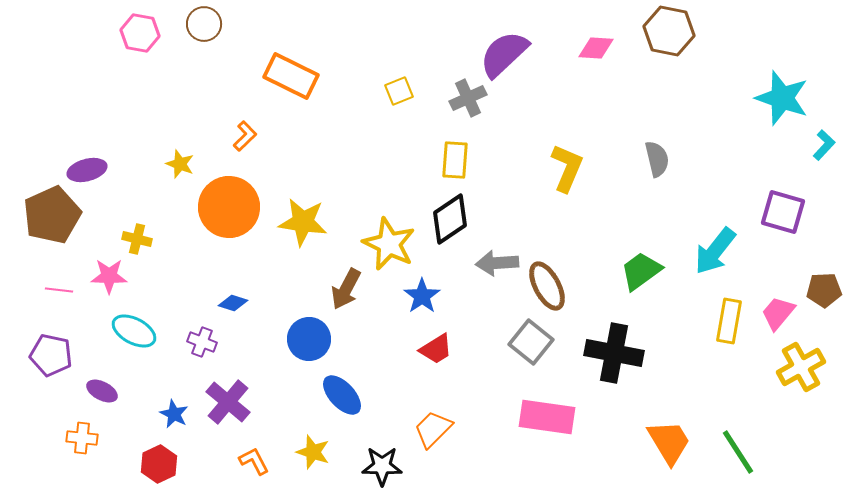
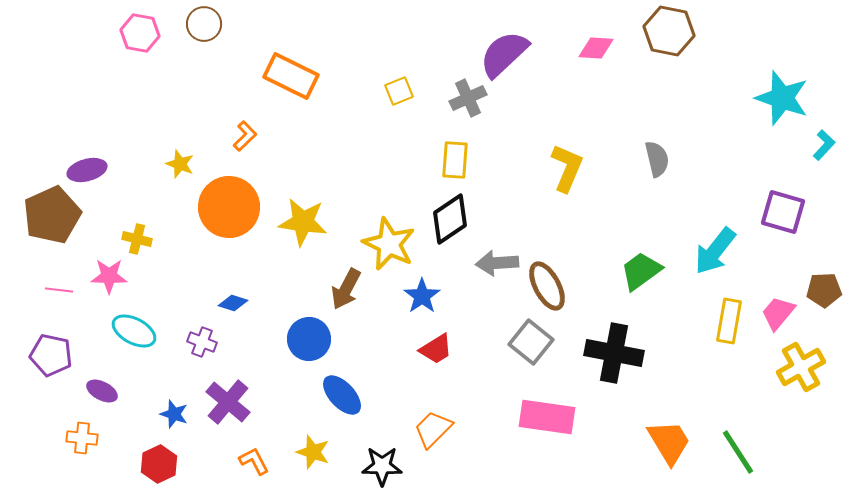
blue star at (174, 414): rotated 8 degrees counterclockwise
